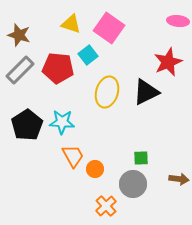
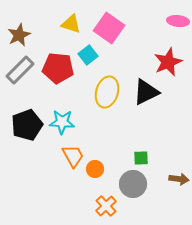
brown star: rotated 30 degrees clockwise
black pentagon: rotated 12 degrees clockwise
